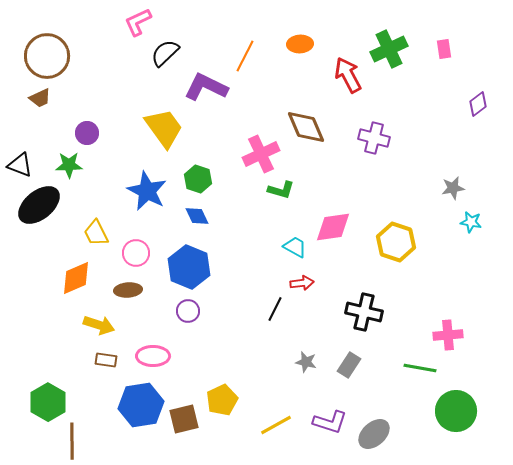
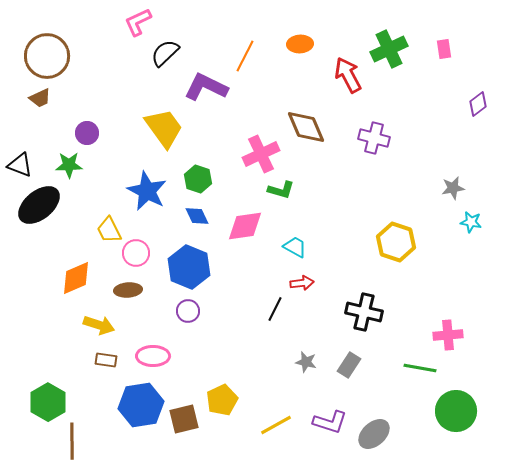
pink diamond at (333, 227): moved 88 px left, 1 px up
yellow trapezoid at (96, 233): moved 13 px right, 3 px up
